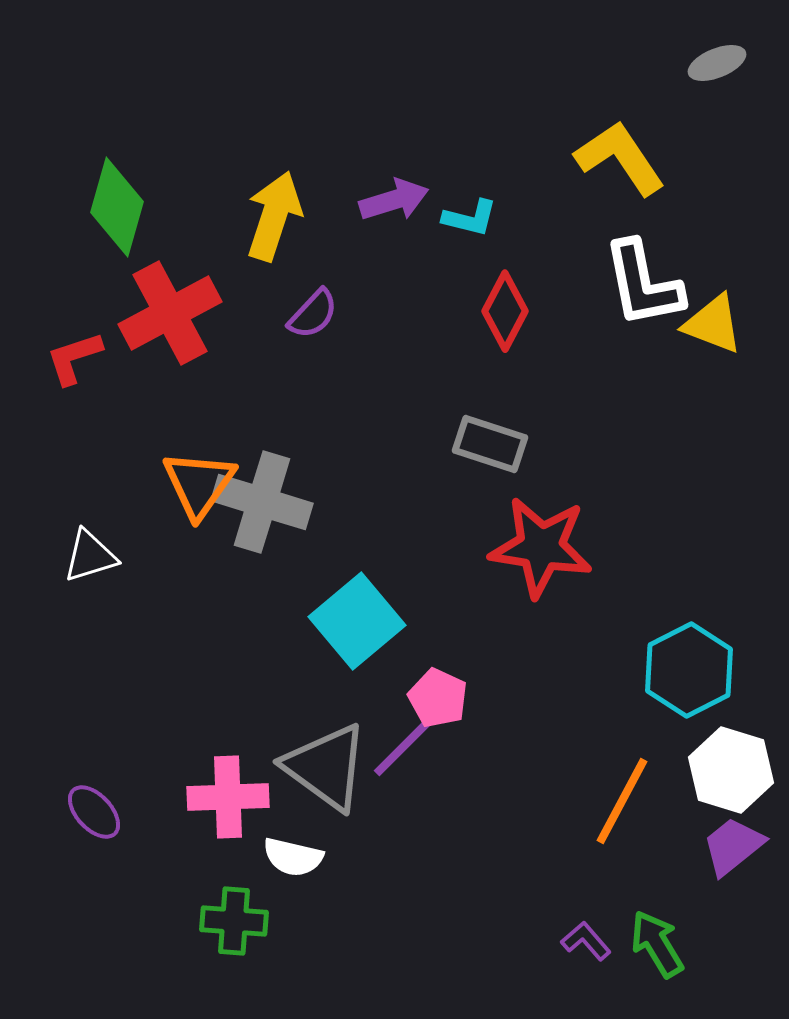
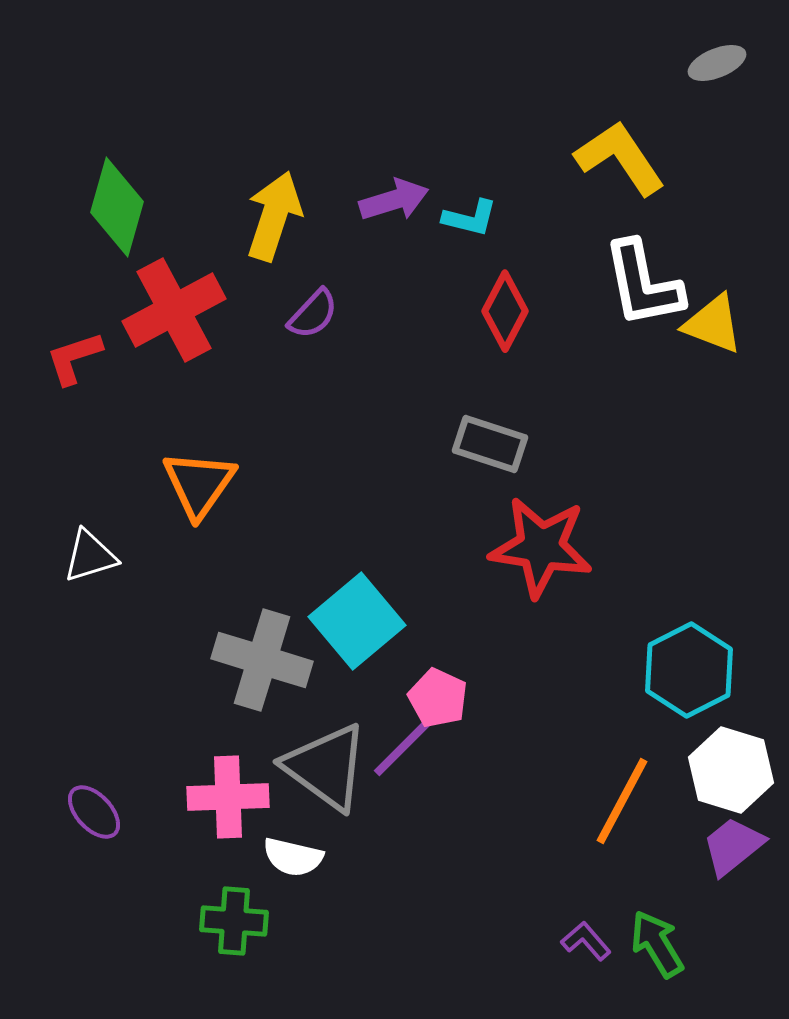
red cross: moved 4 px right, 3 px up
gray cross: moved 158 px down
